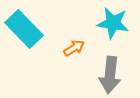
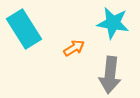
cyan rectangle: rotated 12 degrees clockwise
